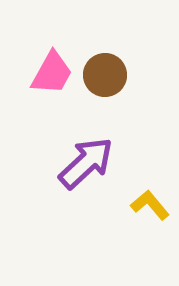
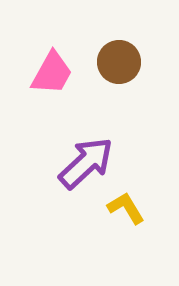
brown circle: moved 14 px right, 13 px up
yellow L-shape: moved 24 px left, 3 px down; rotated 9 degrees clockwise
